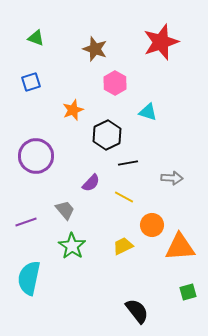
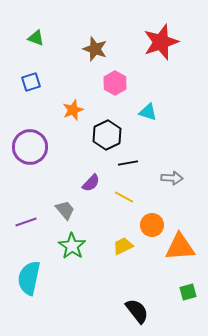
purple circle: moved 6 px left, 9 px up
